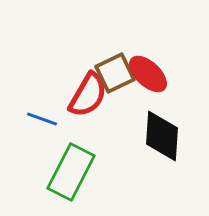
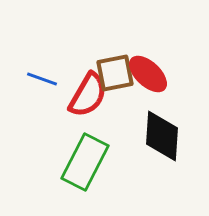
brown square: rotated 15 degrees clockwise
blue line: moved 40 px up
green rectangle: moved 14 px right, 10 px up
